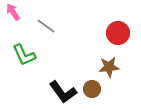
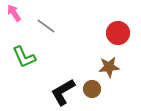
pink arrow: moved 1 px right, 1 px down
green L-shape: moved 2 px down
black L-shape: rotated 96 degrees clockwise
